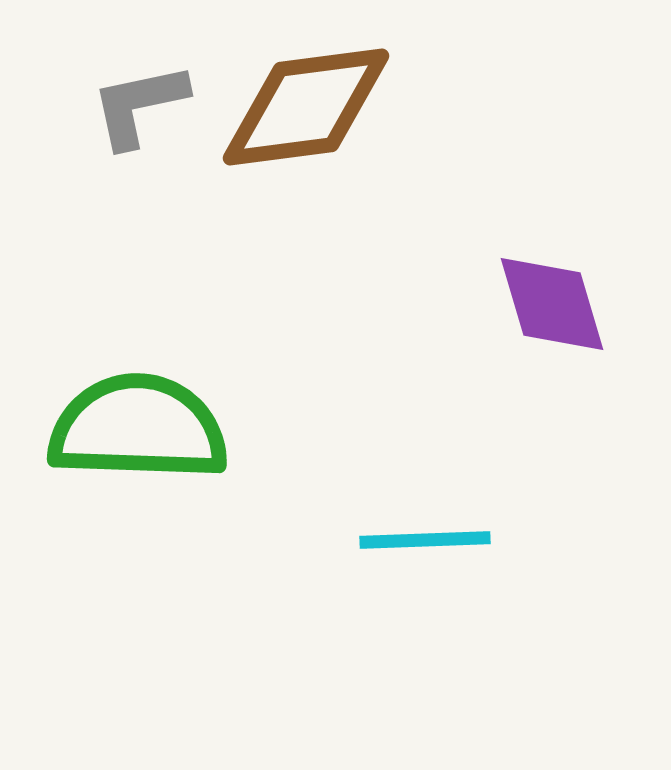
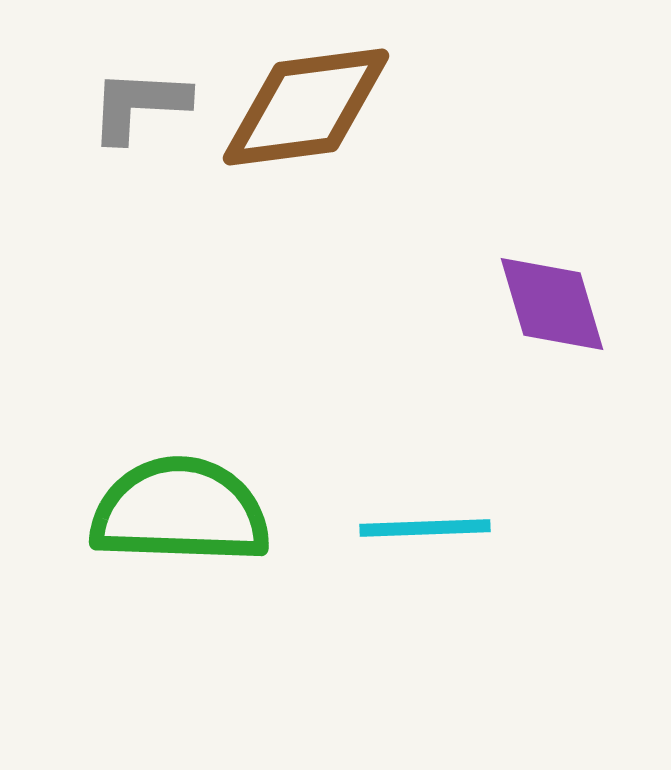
gray L-shape: rotated 15 degrees clockwise
green semicircle: moved 42 px right, 83 px down
cyan line: moved 12 px up
